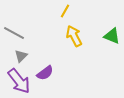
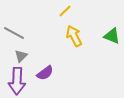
yellow line: rotated 16 degrees clockwise
purple arrow: moved 2 px left; rotated 40 degrees clockwise
